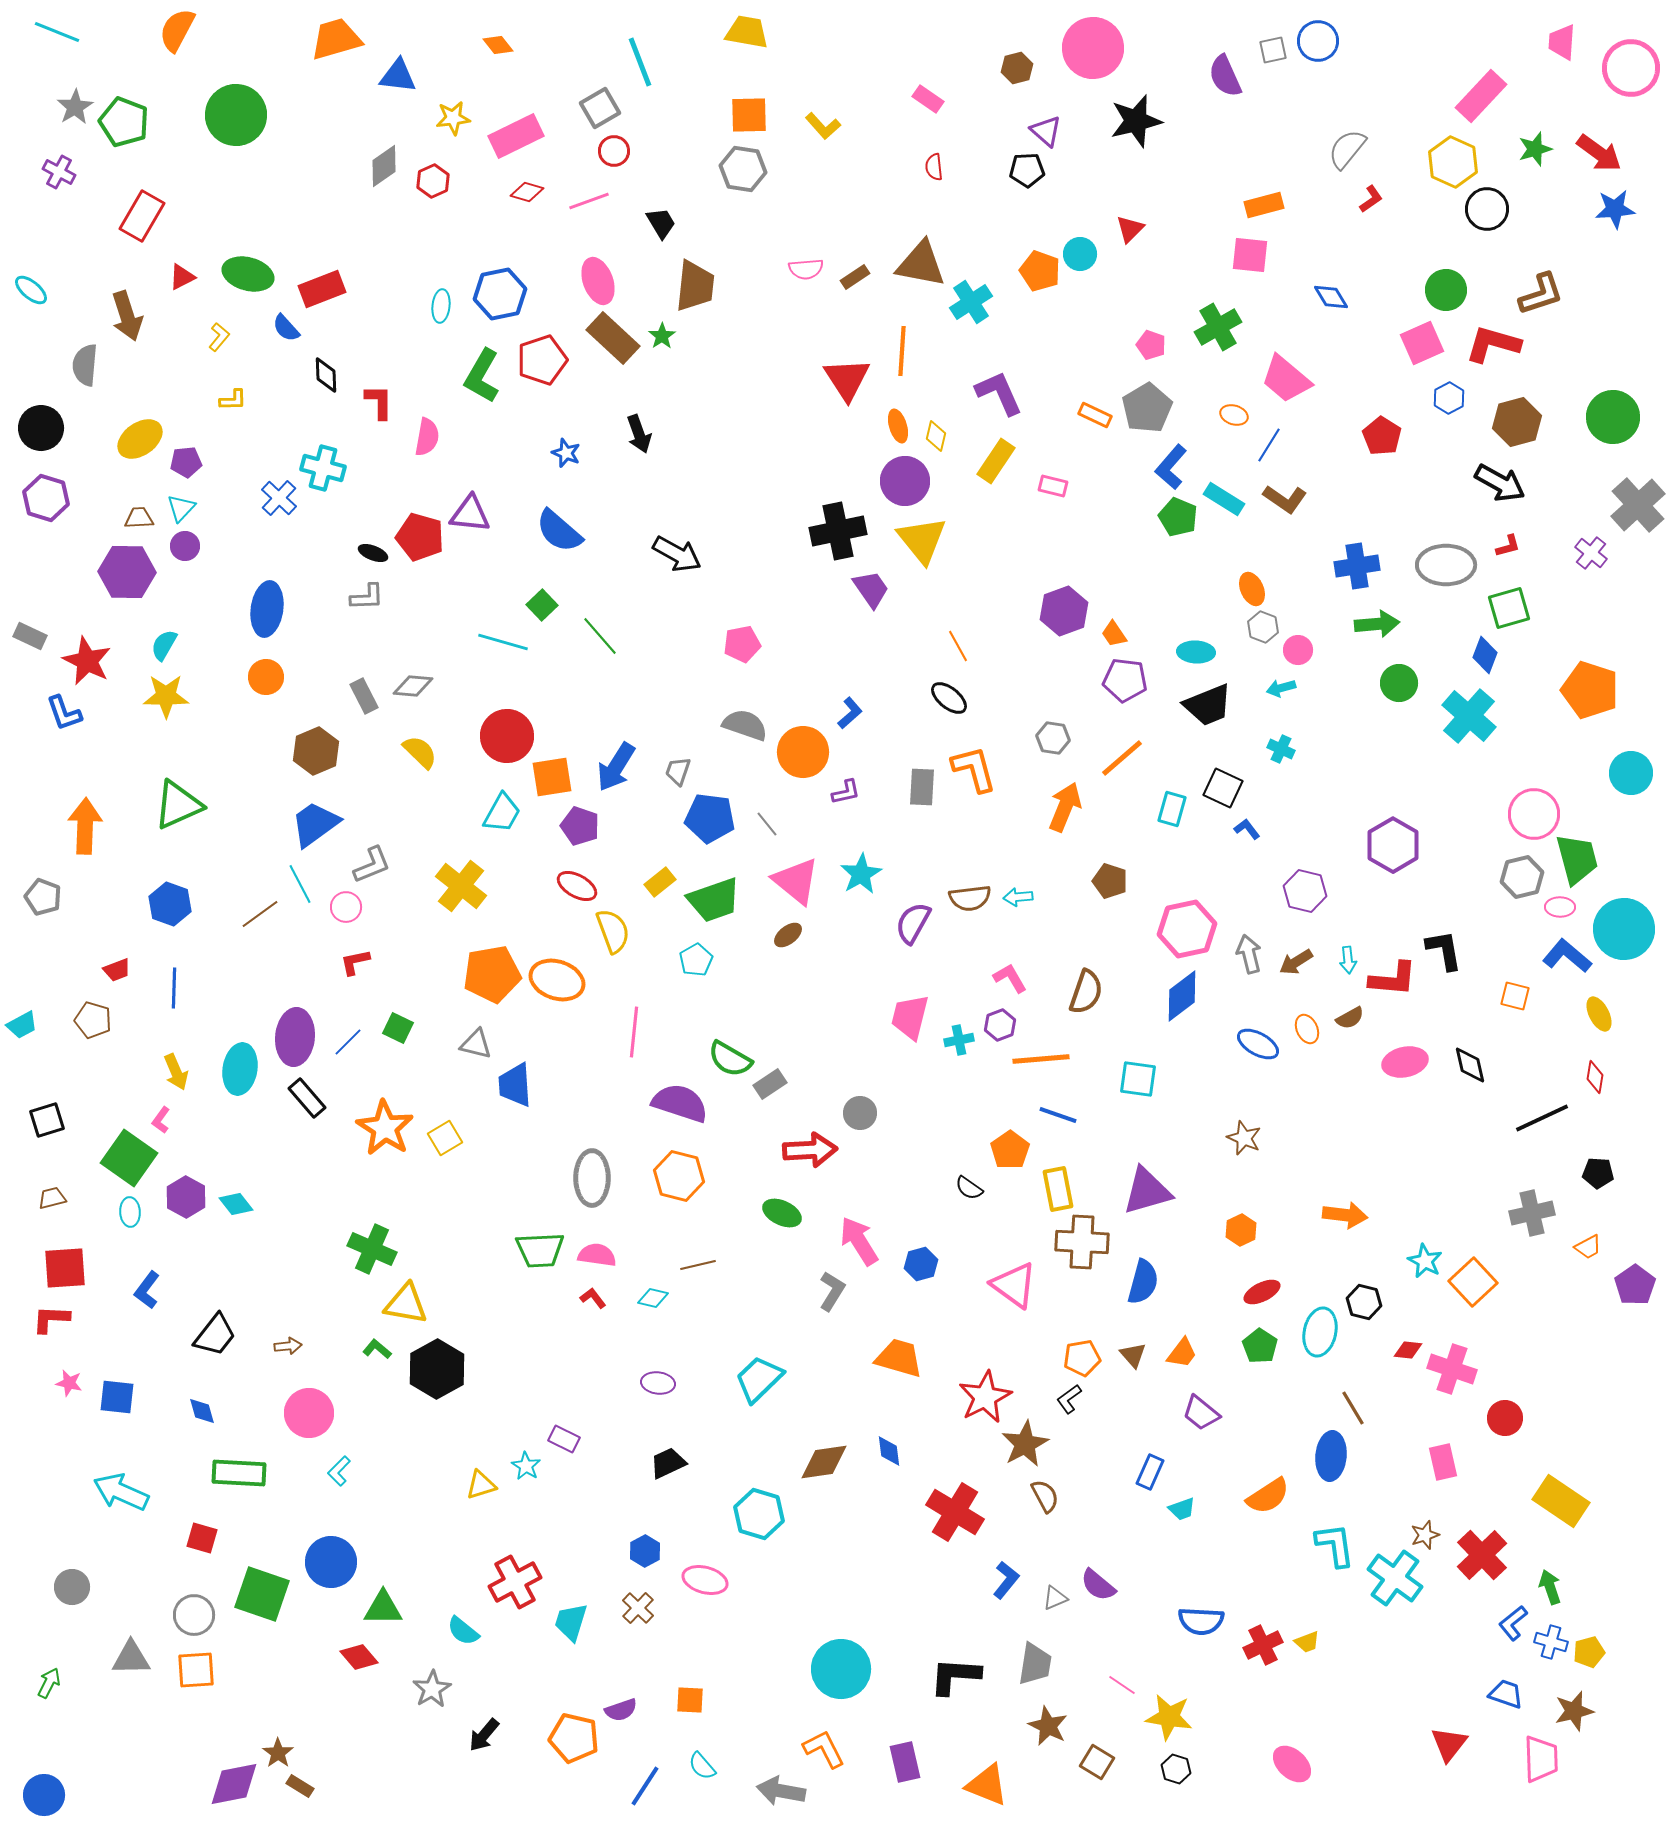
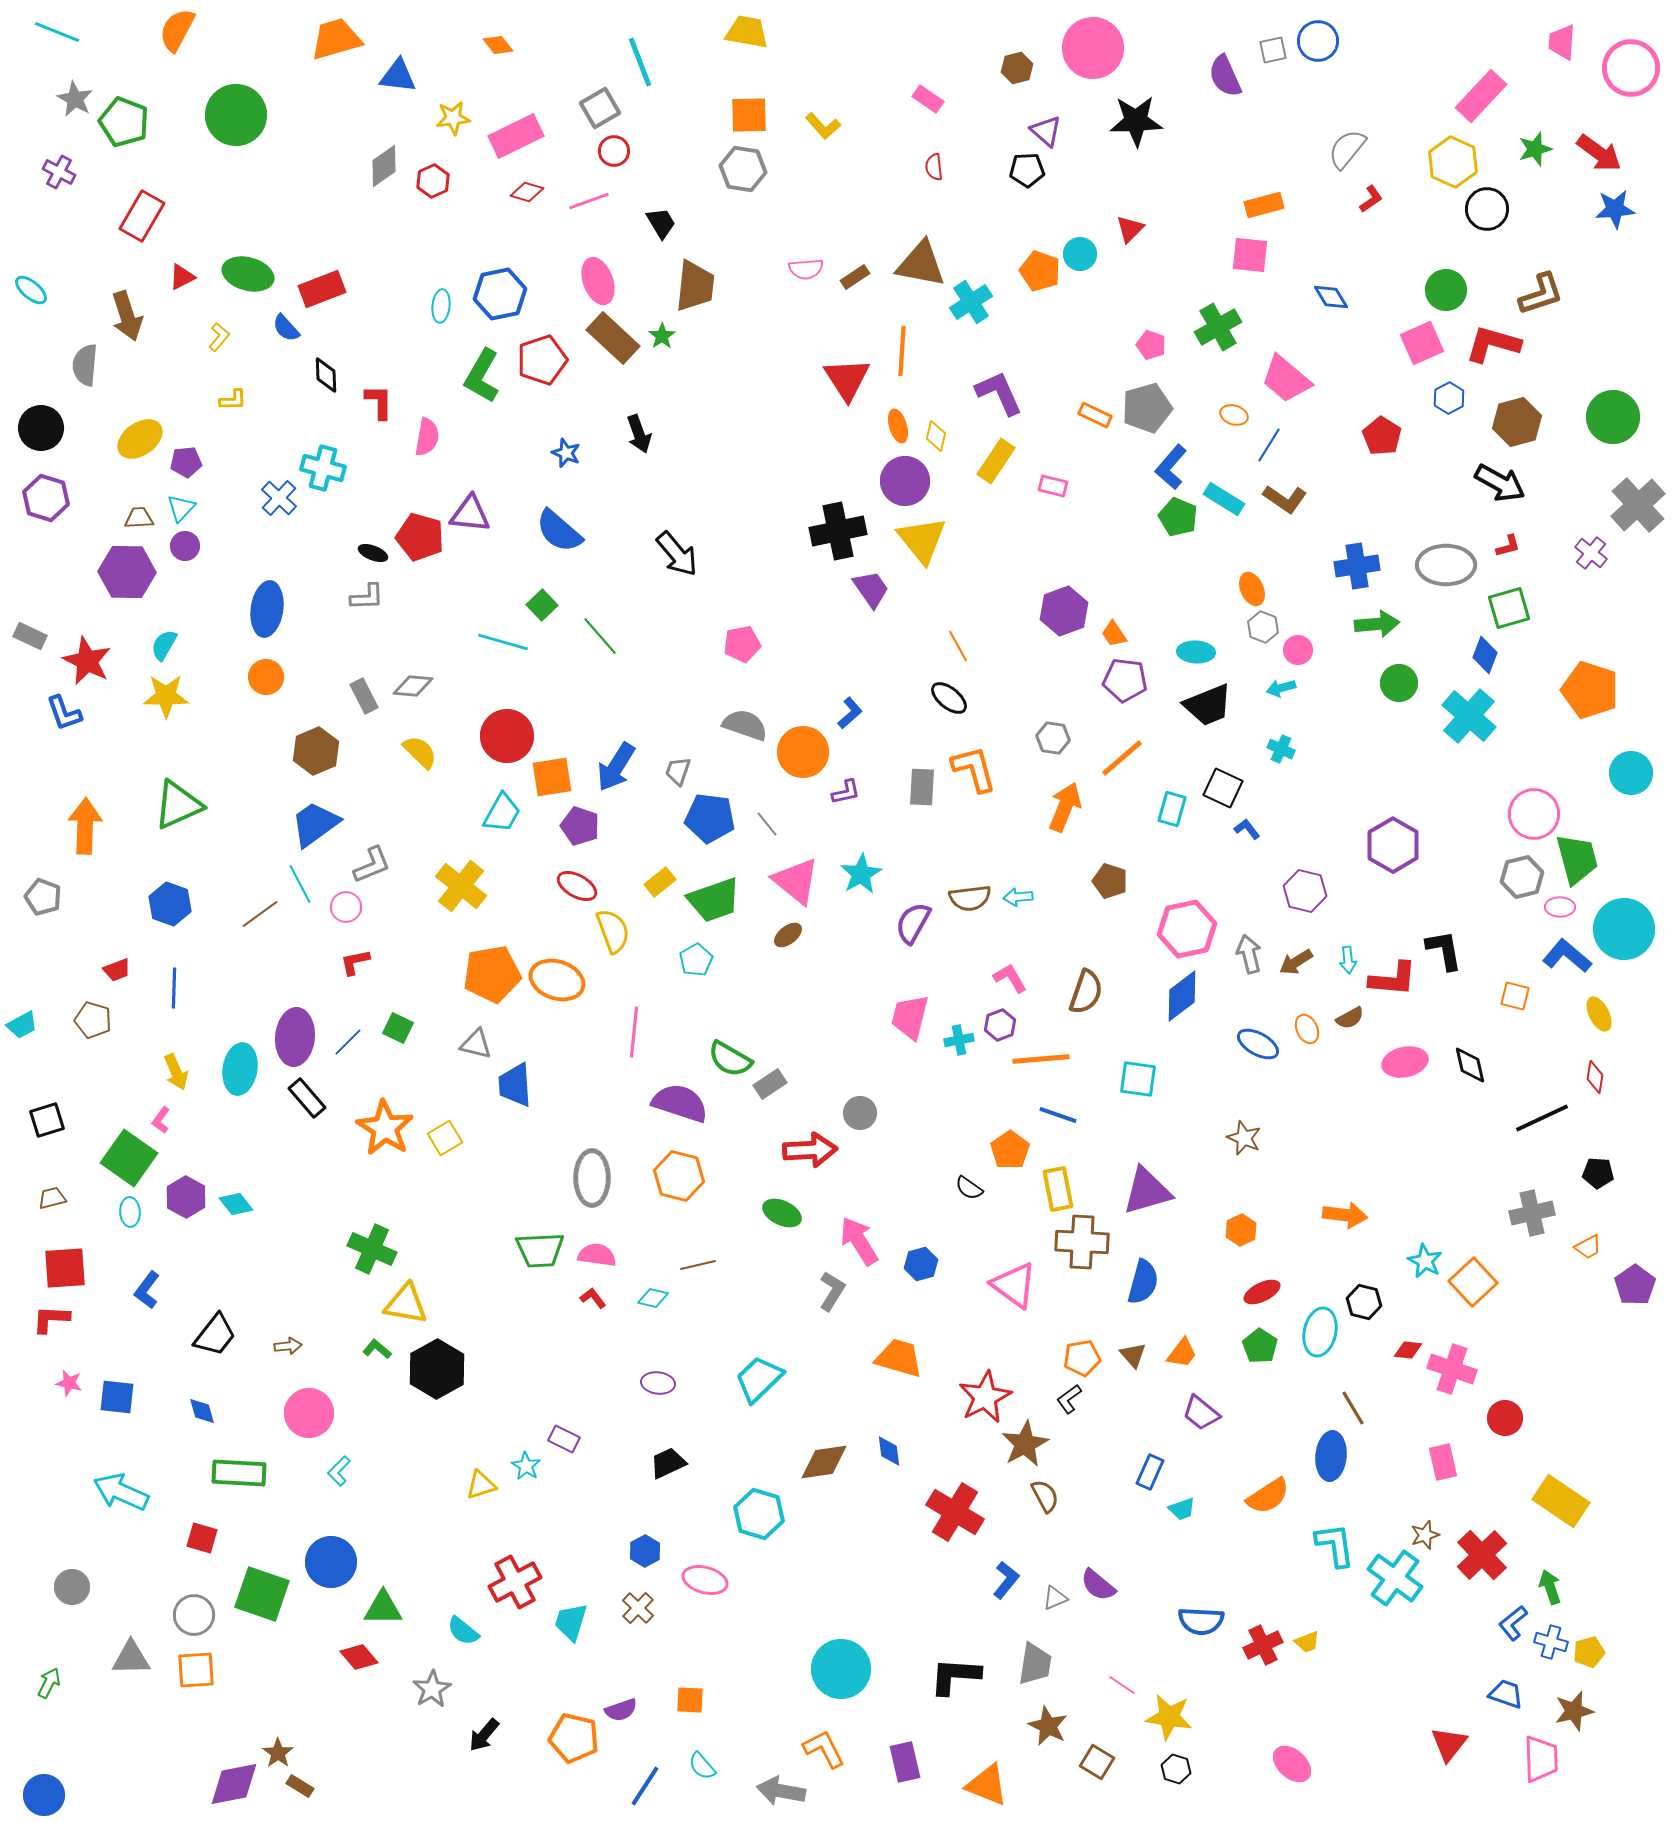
gray star at (75, 107): moved 8 px up; rotated 12 degrees counterclockwise
black star at (1136, 121): rotated 12 degrees clockwise
gray pentagon at (1147, 408): rotated 15 degrees clockwise
black arrow at (677, 554): rotated 21 degrees clockwise
